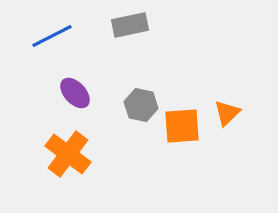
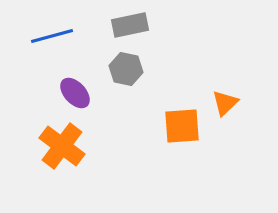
blue line: rotated 12 degrees clockwise
gray hexagon: moved 15 px left, 36 px up
orange triangle: moved 2 px left, 10 px up
orange cross: moved 6 px left, 8 px up
